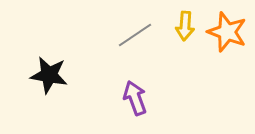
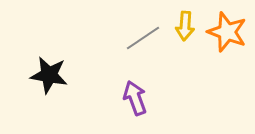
gray line: moved 8 px right, 3 px down
